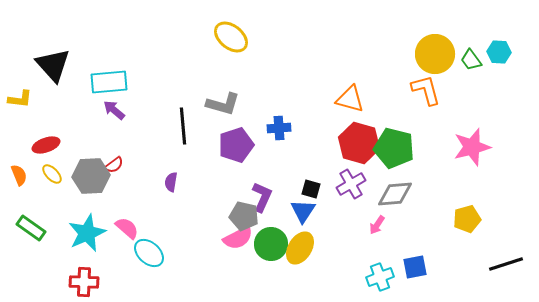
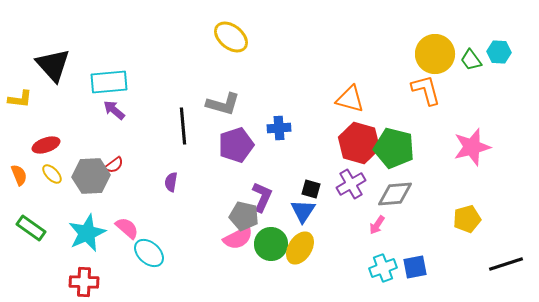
cyan cross at (380, 277): moved 3 px right, 9 px up
